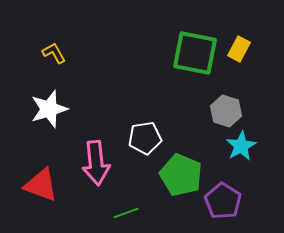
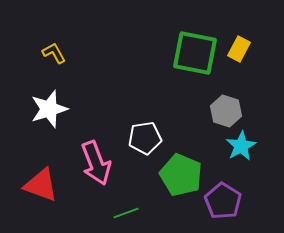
pink arrow: rotated 15 degrees counterclockwise
